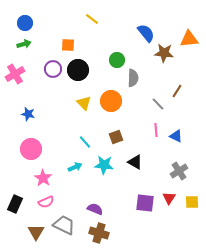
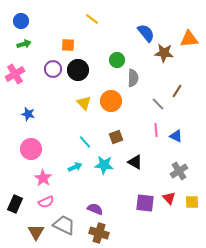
blue circle: moved 4 px left, 2 px up
red triangle: rotated 16 degrees counterclockwise
